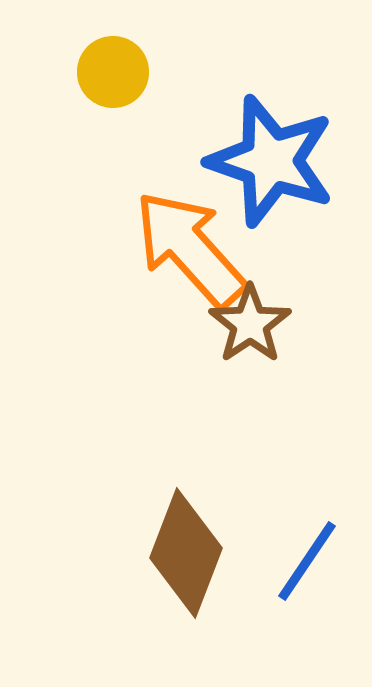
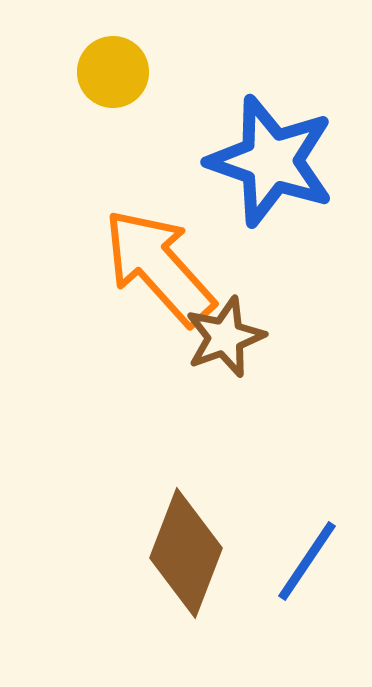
orange arrow: moved 31 px left, 18 px down
brown star: moved 25 px left, 13 px down; rotated 14 degrees clockwise
